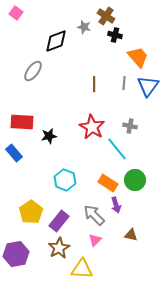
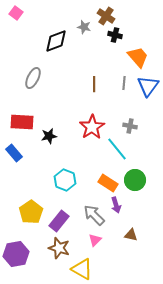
gray ellipse: moved 7 px down; rotated 10 degrees counterclockwise
red star: rotated 10 degrees clockwise
brown star: rotated 25 degrees counterclockwise
yellow triangle: rotated 25 degrees clockwise
